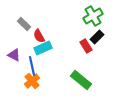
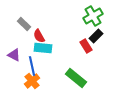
black rectangle: moved 1 px left, 1 px up
cyan rectangle: rotated 30 degrees clockwise
green rectangle: moved 5 px left, 2 px up
